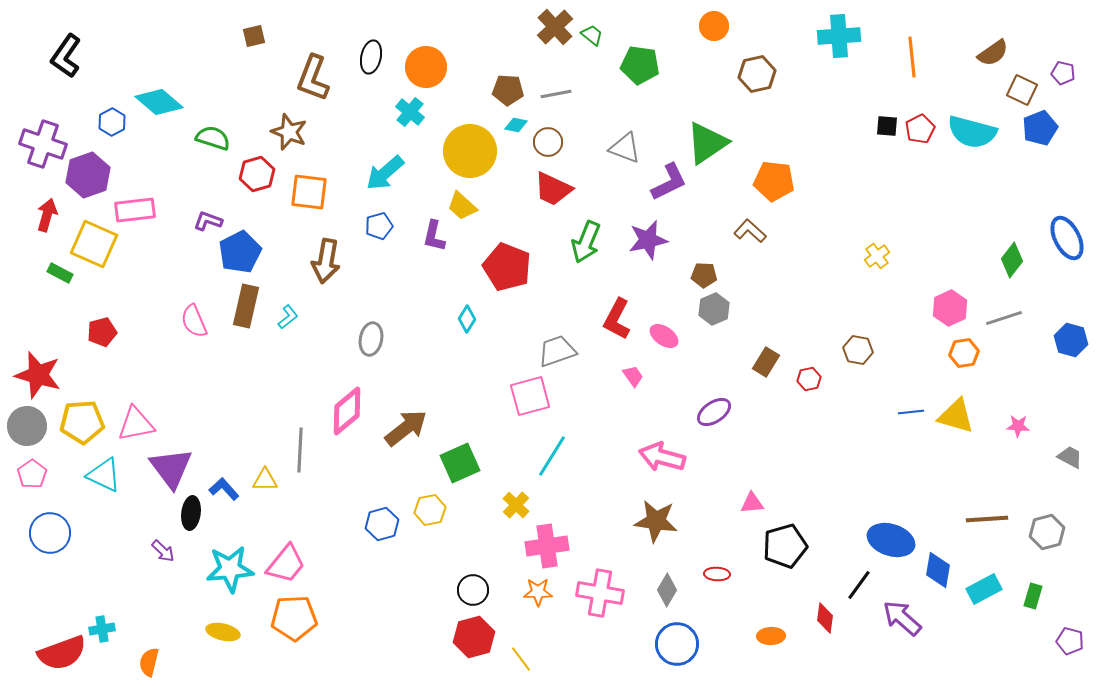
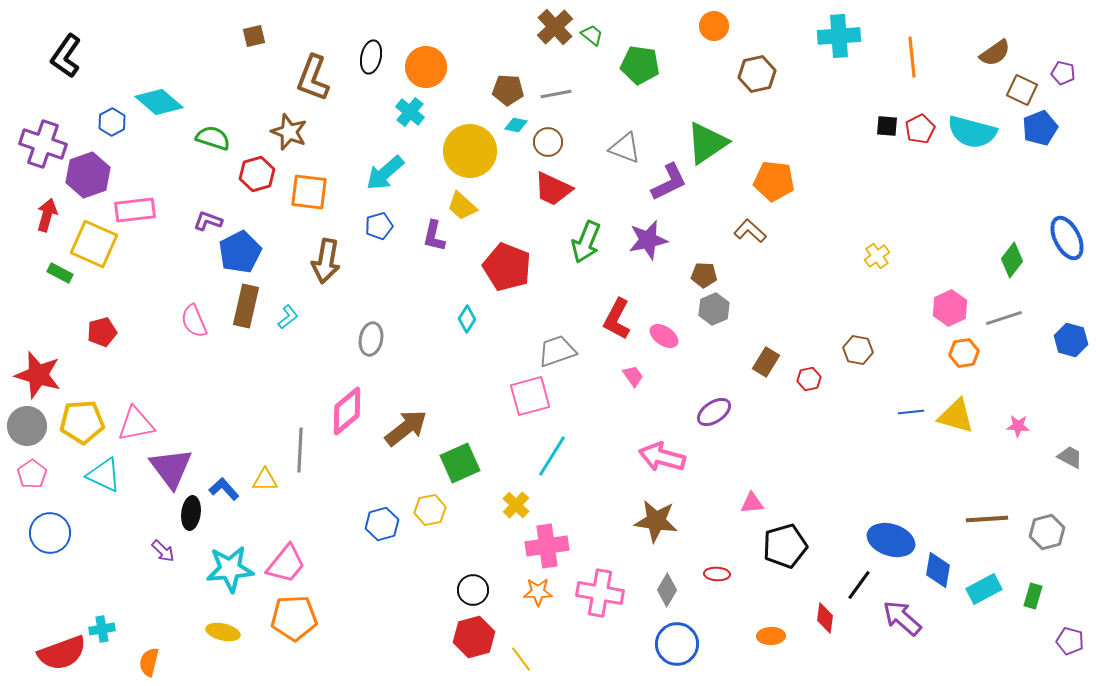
brown semicircle at (993, 53): moved 2 px right
